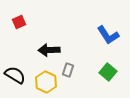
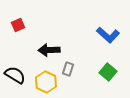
red square: moved 1 px left, 3 px down
blue L-shape: rotated 15 degrees counterclockwise
gray rectangle: moved 1 px up
